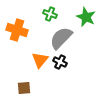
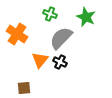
orange cross: moved 4 px down; rotated 15 degrees clockwise
